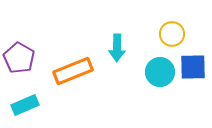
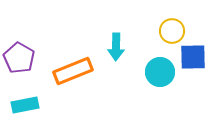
yellow circle: moved 3 px up
cyan arrow: moved 1 px left, 1 px up
blue square: moved 10 px up
cyan rectangle: rotated 12 degrees clockwise
